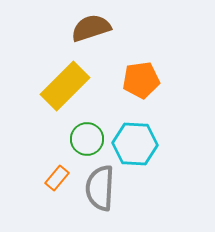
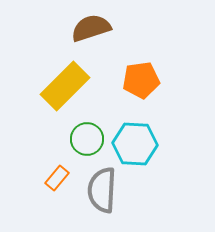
gray semicircle: moved 2 px right, 2 px down
